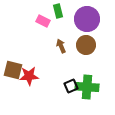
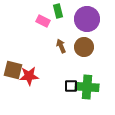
brown circle: moved 2 px left, 2 px down
black square: rotated 24 degrees clockwise
